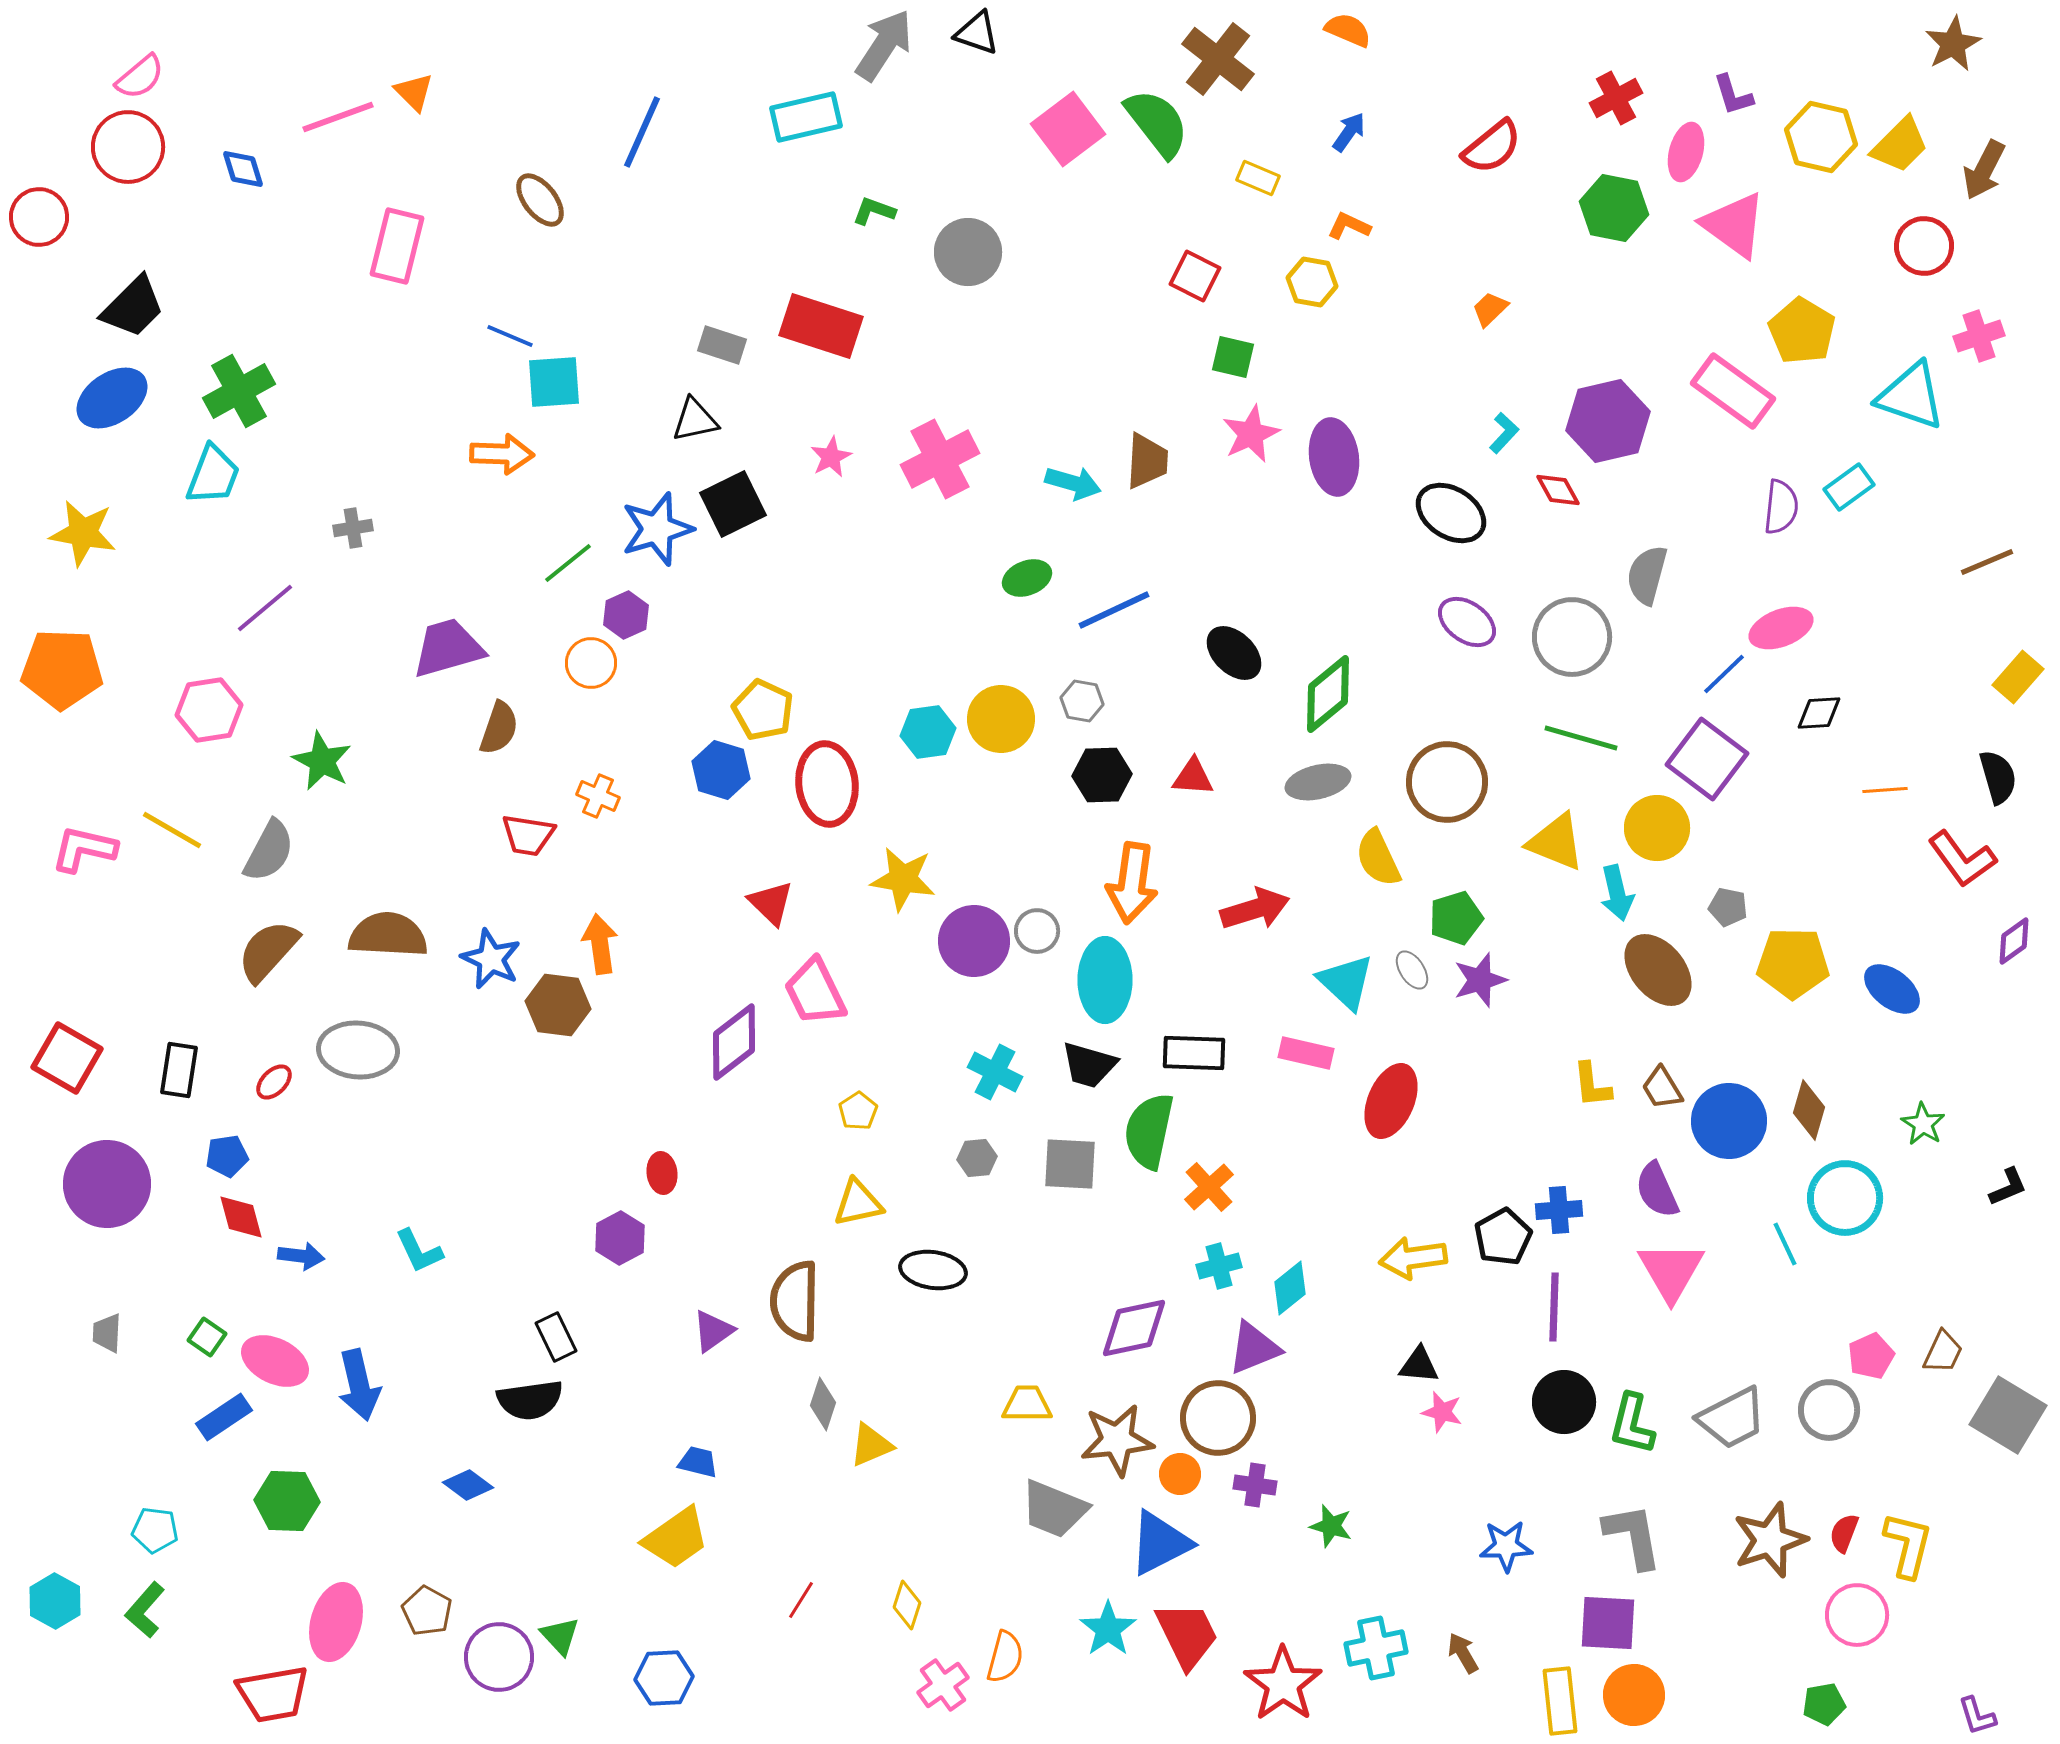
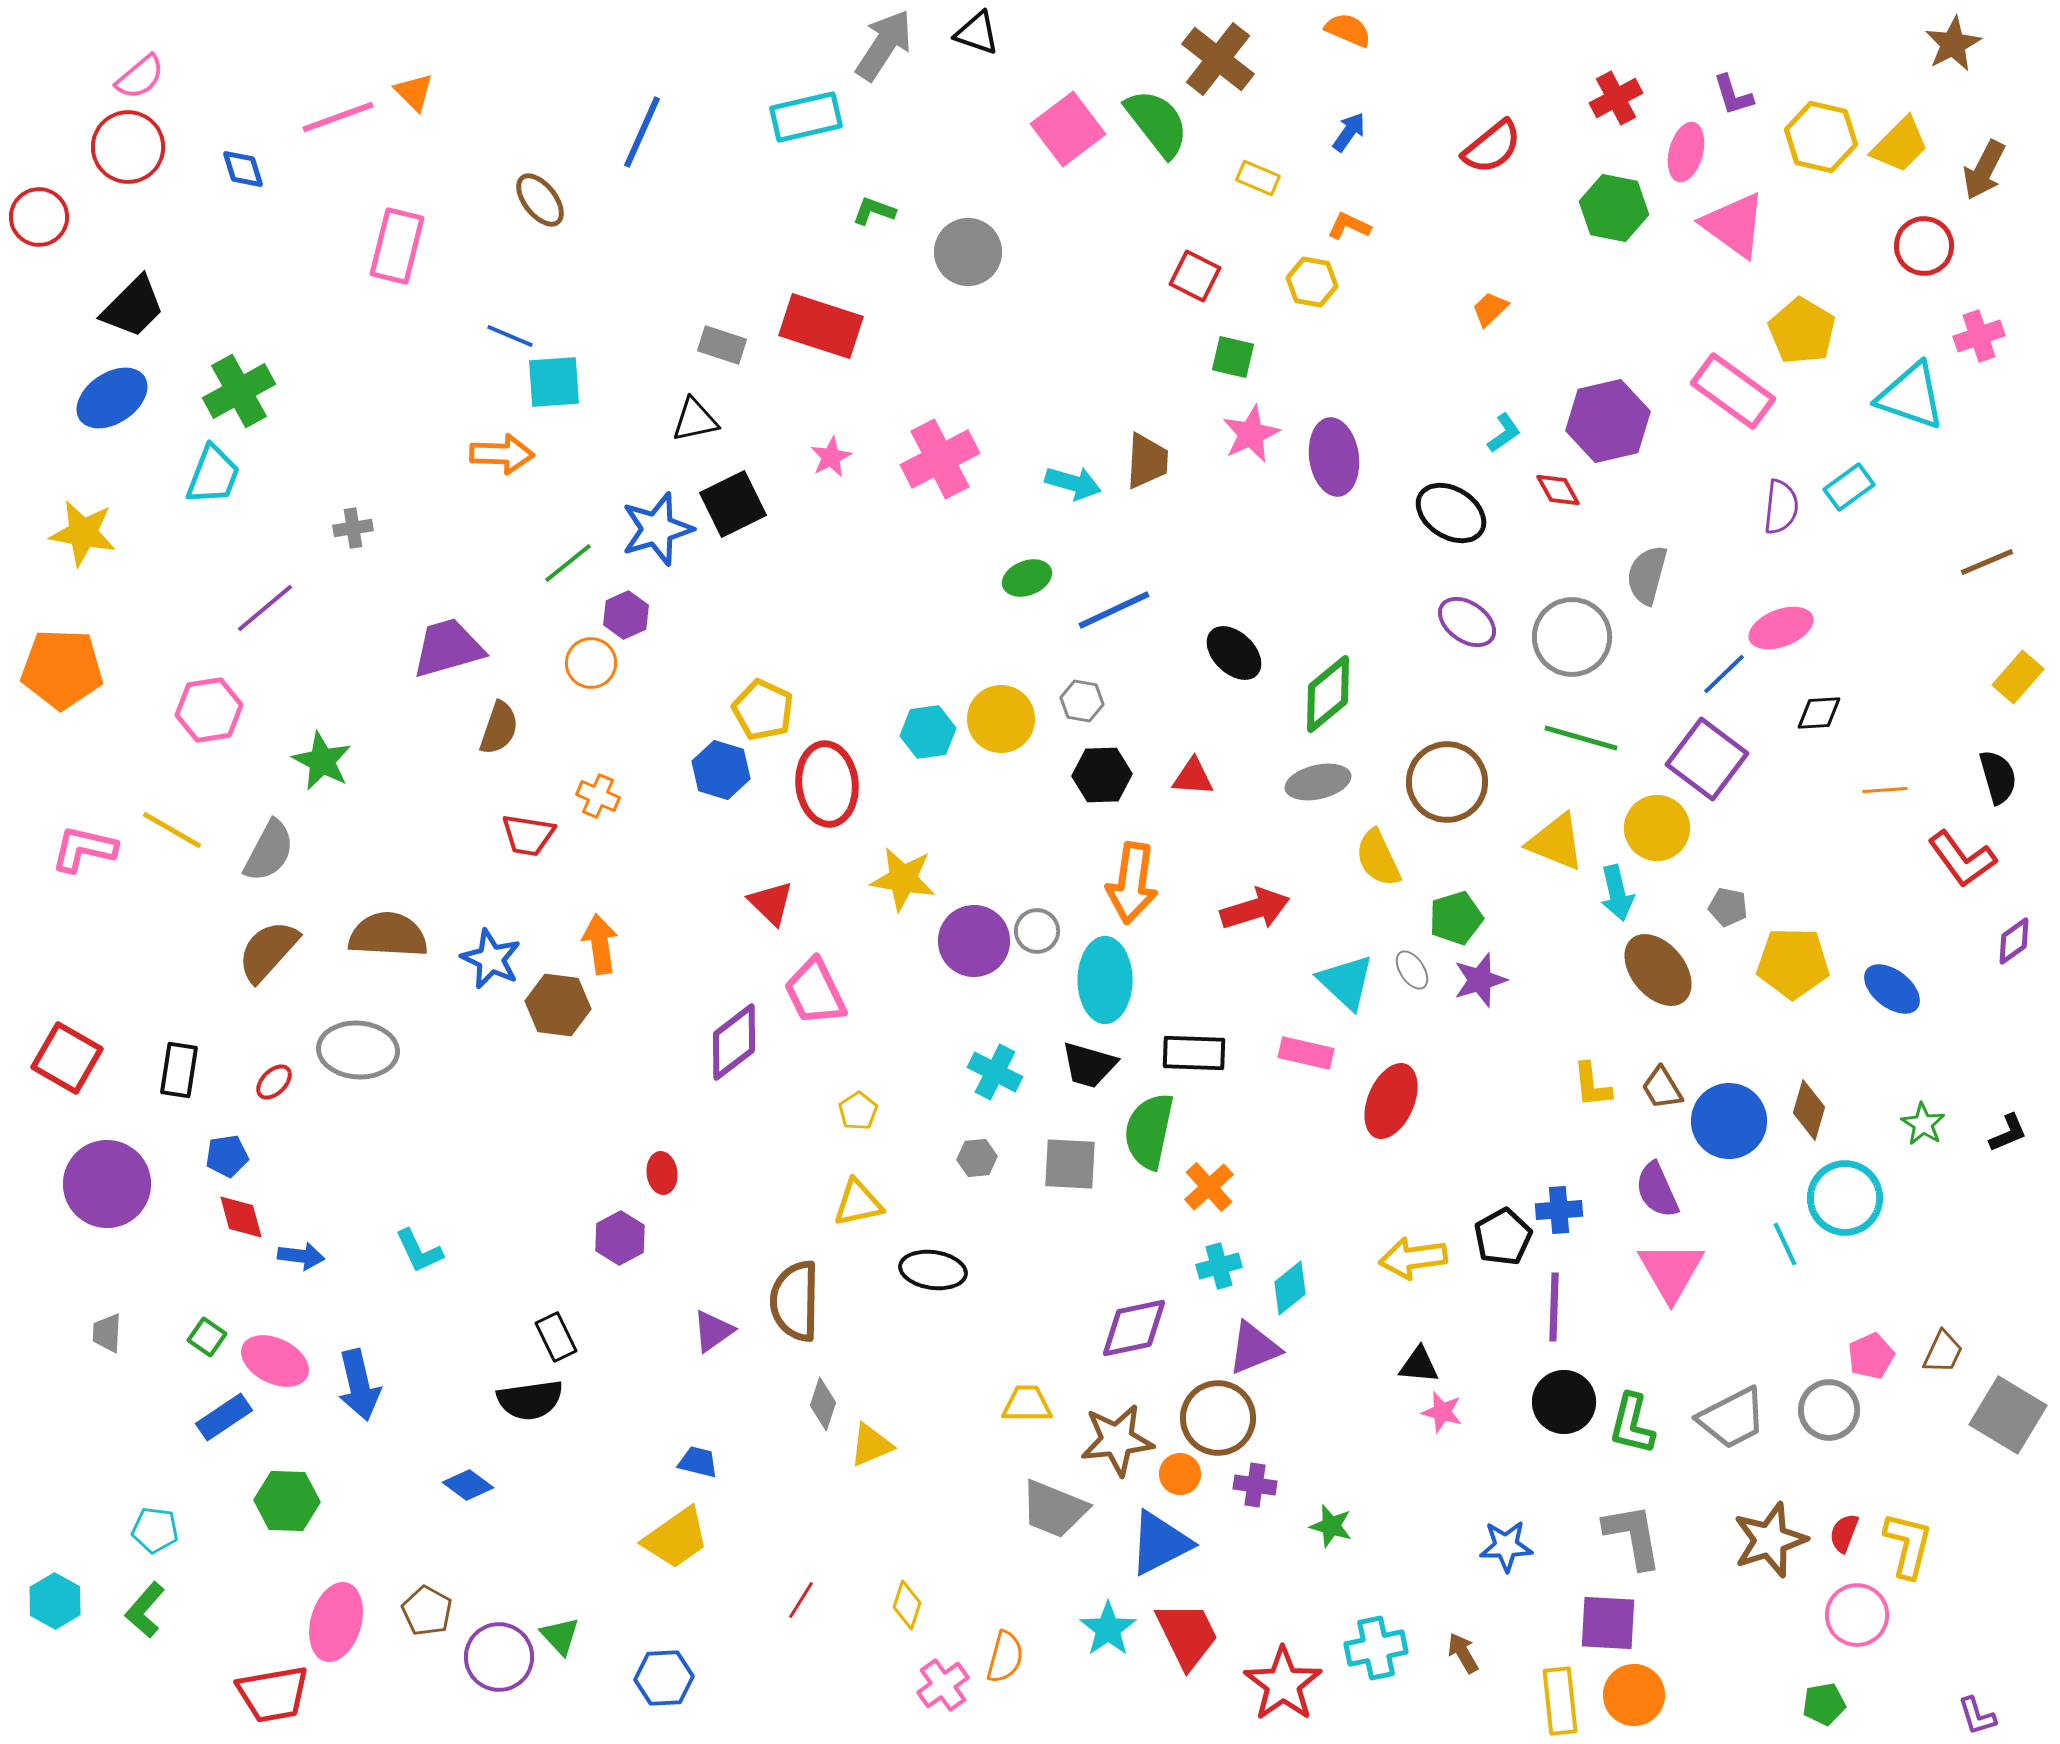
cyan L-shape at (1504, 433): rotated 12 degrees clockwise
black L-shape at (2008, 1187): moved 54 px up
